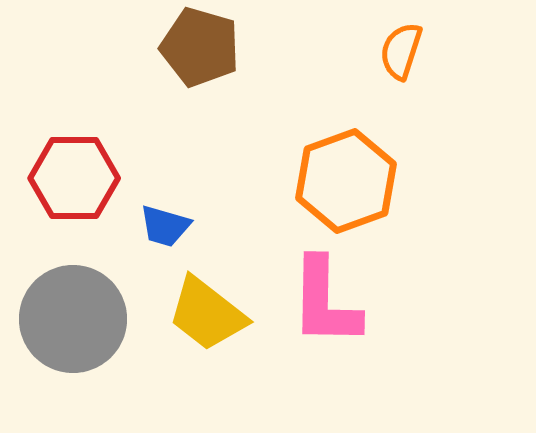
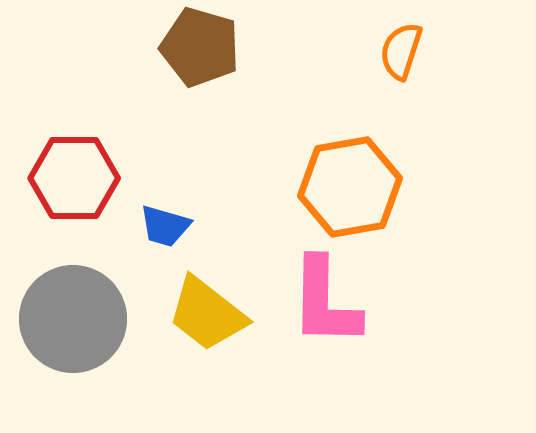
orange hexagon: moved 4 px right, 6 px down; rotated 10 degrees clockwise
